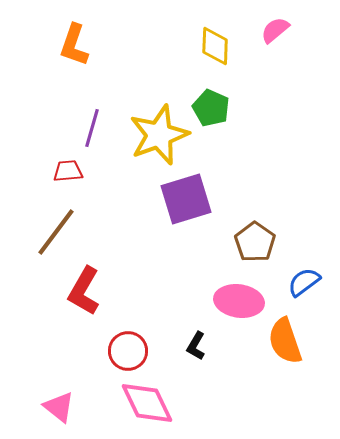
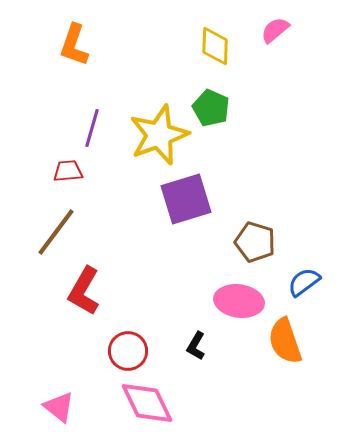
brown pentagon: rotated 18 degrees counterclockwise
